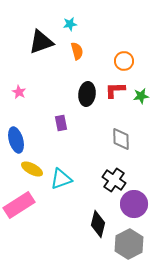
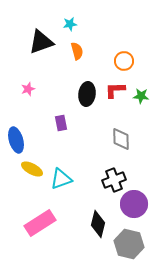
pink star: moved 9 px right, 3 px up; rotated 24 degrees clockwise
green star: rotated 14 degrees clockwise
black cross: rotated 35 degrees clockwise
pink rectangle: moved 21 px right, 18 px down
gray hexagon: rotated 20 degrees counterclockwise
